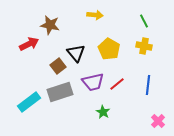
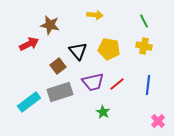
yellow pentagon: rotated 20 degrees counterclockwise
black triangle: moved 2 px right, 2 px up
